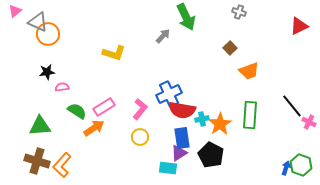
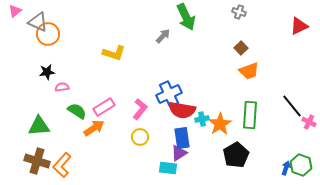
brown square: moved 11 px right
green triangle: moved 1 px left
black pentagon: moved 25 px right; rotated 15 degrees clockwise
